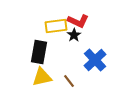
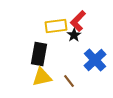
red L-shape: rotated 110 degrees clockwise
black rectangle: moved 2 px down
